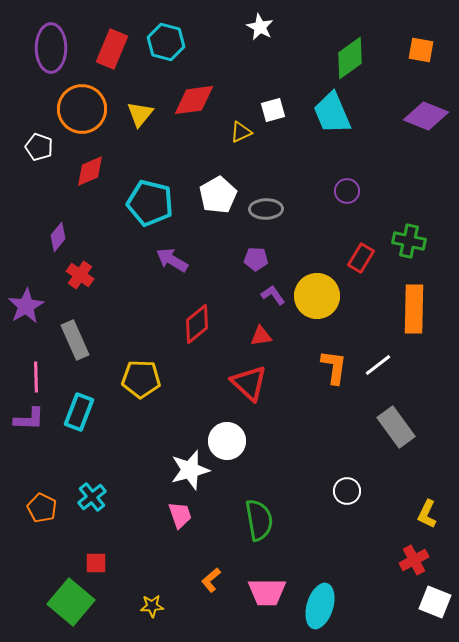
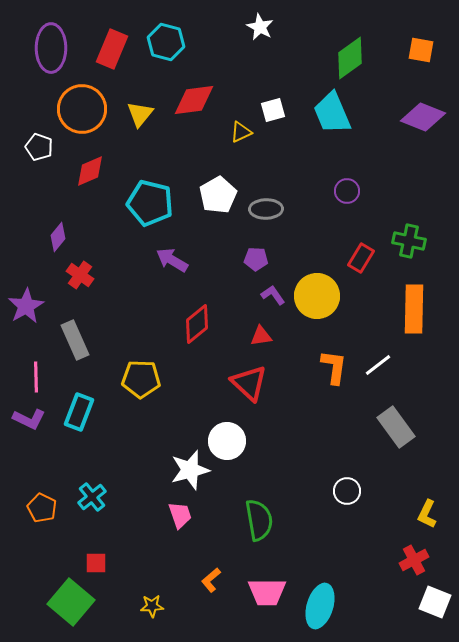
purple diamond at (426, 116): moved 3 px left, 1 px down
purple L-shape at (29, 419): rotated 24 degrees clockwise
